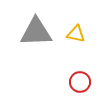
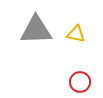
gray triangle: moved 2 px up
